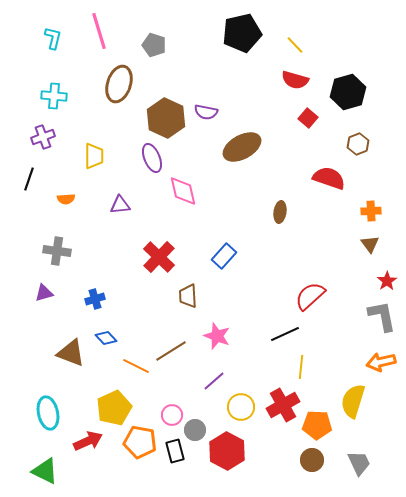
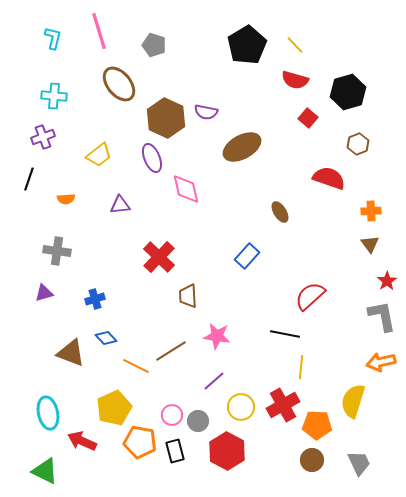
black pentagon at (242, 33): moved 5 px right, 12 px down; rotated 18 degrees counterclockwise
brown ellipse at (119, 84): rotated 57 degrees counterclockwise
yellow trapezoid at (94, 156): moved 5 px right, 1 px up; rotated 52 degrees clockwise
pink diamond at (183, 191): moved 3 px right, 2 px up
brown ellipse at (280, 212): rotated 40 degrees counterclockwise
blue rectangle at (224, 256): moved 23 px right
black line at (285, 334): rotated 36 degrees clockwise
pink star at (217, 336): rotated 12 degrees counterclockwise
gray circle at (195, 430): moved 3 px right, 9 px up
red arrow at (88, 441): moved 6 px left; rotated 132 degrees counterclockwise
